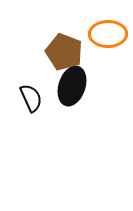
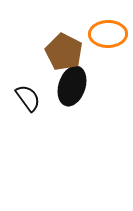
brown pentagon: rotated 6 degrees clockwise
black semicircle: moved 3 px left; rotated 12 degrees counterclockwise
